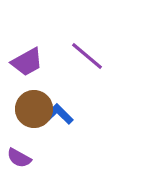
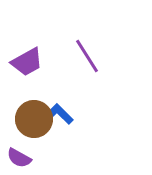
purple line: rotated 18 degrees clockwise
brown circle: moved 10 px down
